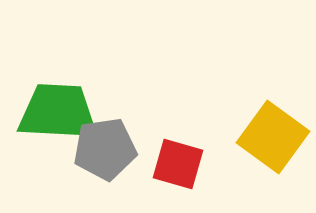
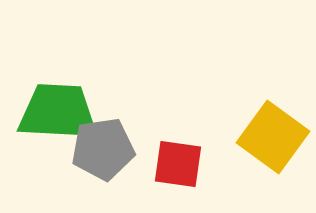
gray pentagon: moved 2 px left
red square: rotated 8 degrees counterclockwise
